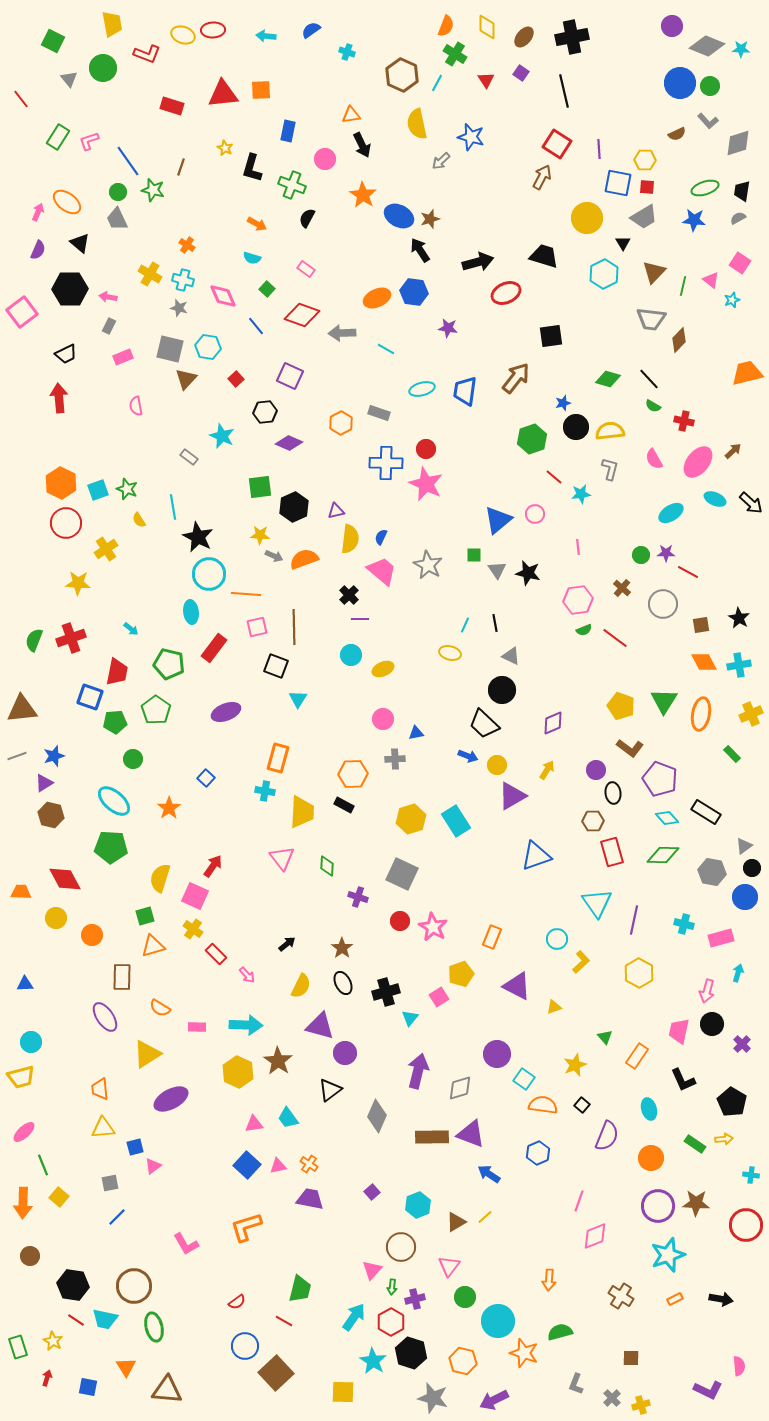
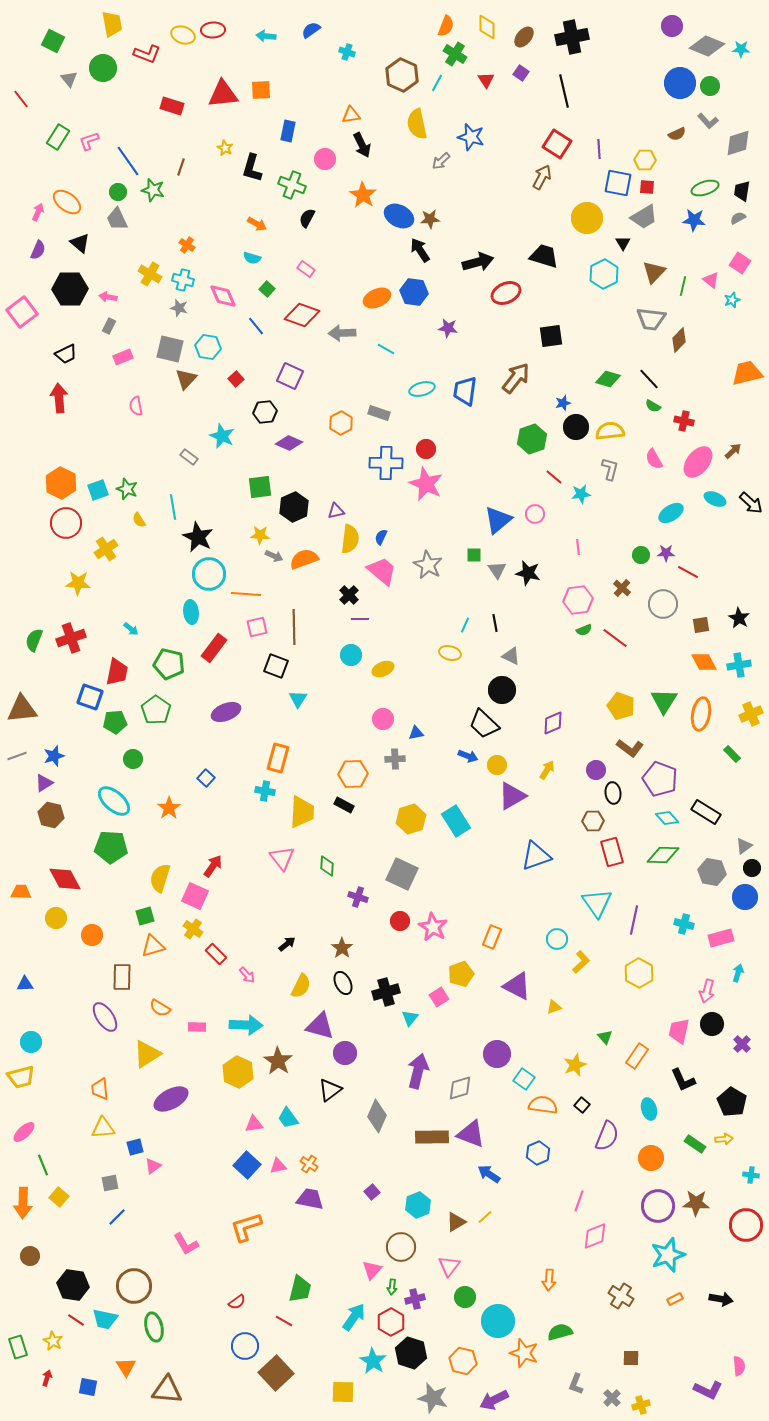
brown star at (430, 219): rotated 12 degrees clockwise
